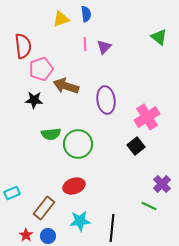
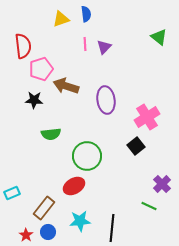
green circle: moved 9 px right, 12 px down
red ellipse: rotated 10 degrees counterclockwise
blue circle: moved 4 px up
